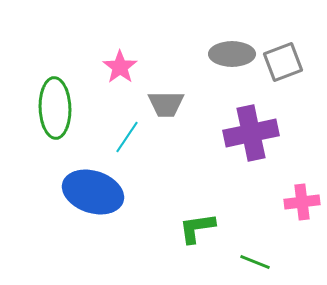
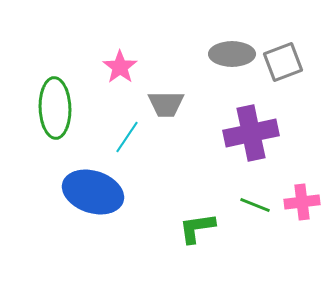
green line: moved 57 px up
